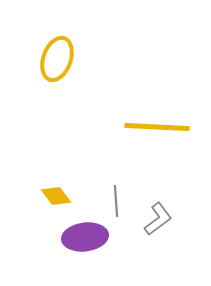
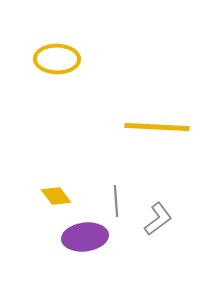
yellow ellipse: rotated 72 degrees clockwise
